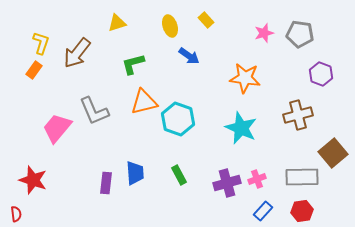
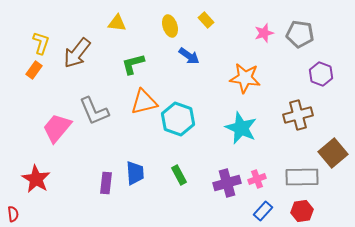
yellow triangle: rotated 24 degrees clockwise
red star: moved 3 px right, 1 px up; rotated 12 degrees clockwise
red semicircle: moved 3 px left
